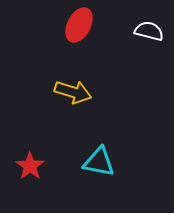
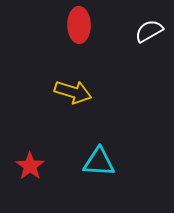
red ellipse: rotated 28 degrees counterclockwise
white semicircle: rotated 44 degrees counterclockwise
cyan triangle: rotated 8 degrees counterclockwise
